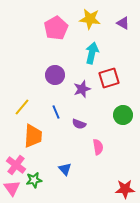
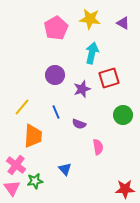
green star: moved 1 px right, 1 px down
